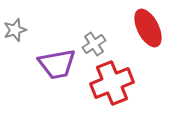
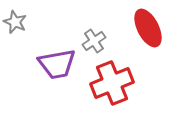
gray star: moved 8 px up; rotated 30 degrees counterclockwise
gray cross: moved 3 px up
